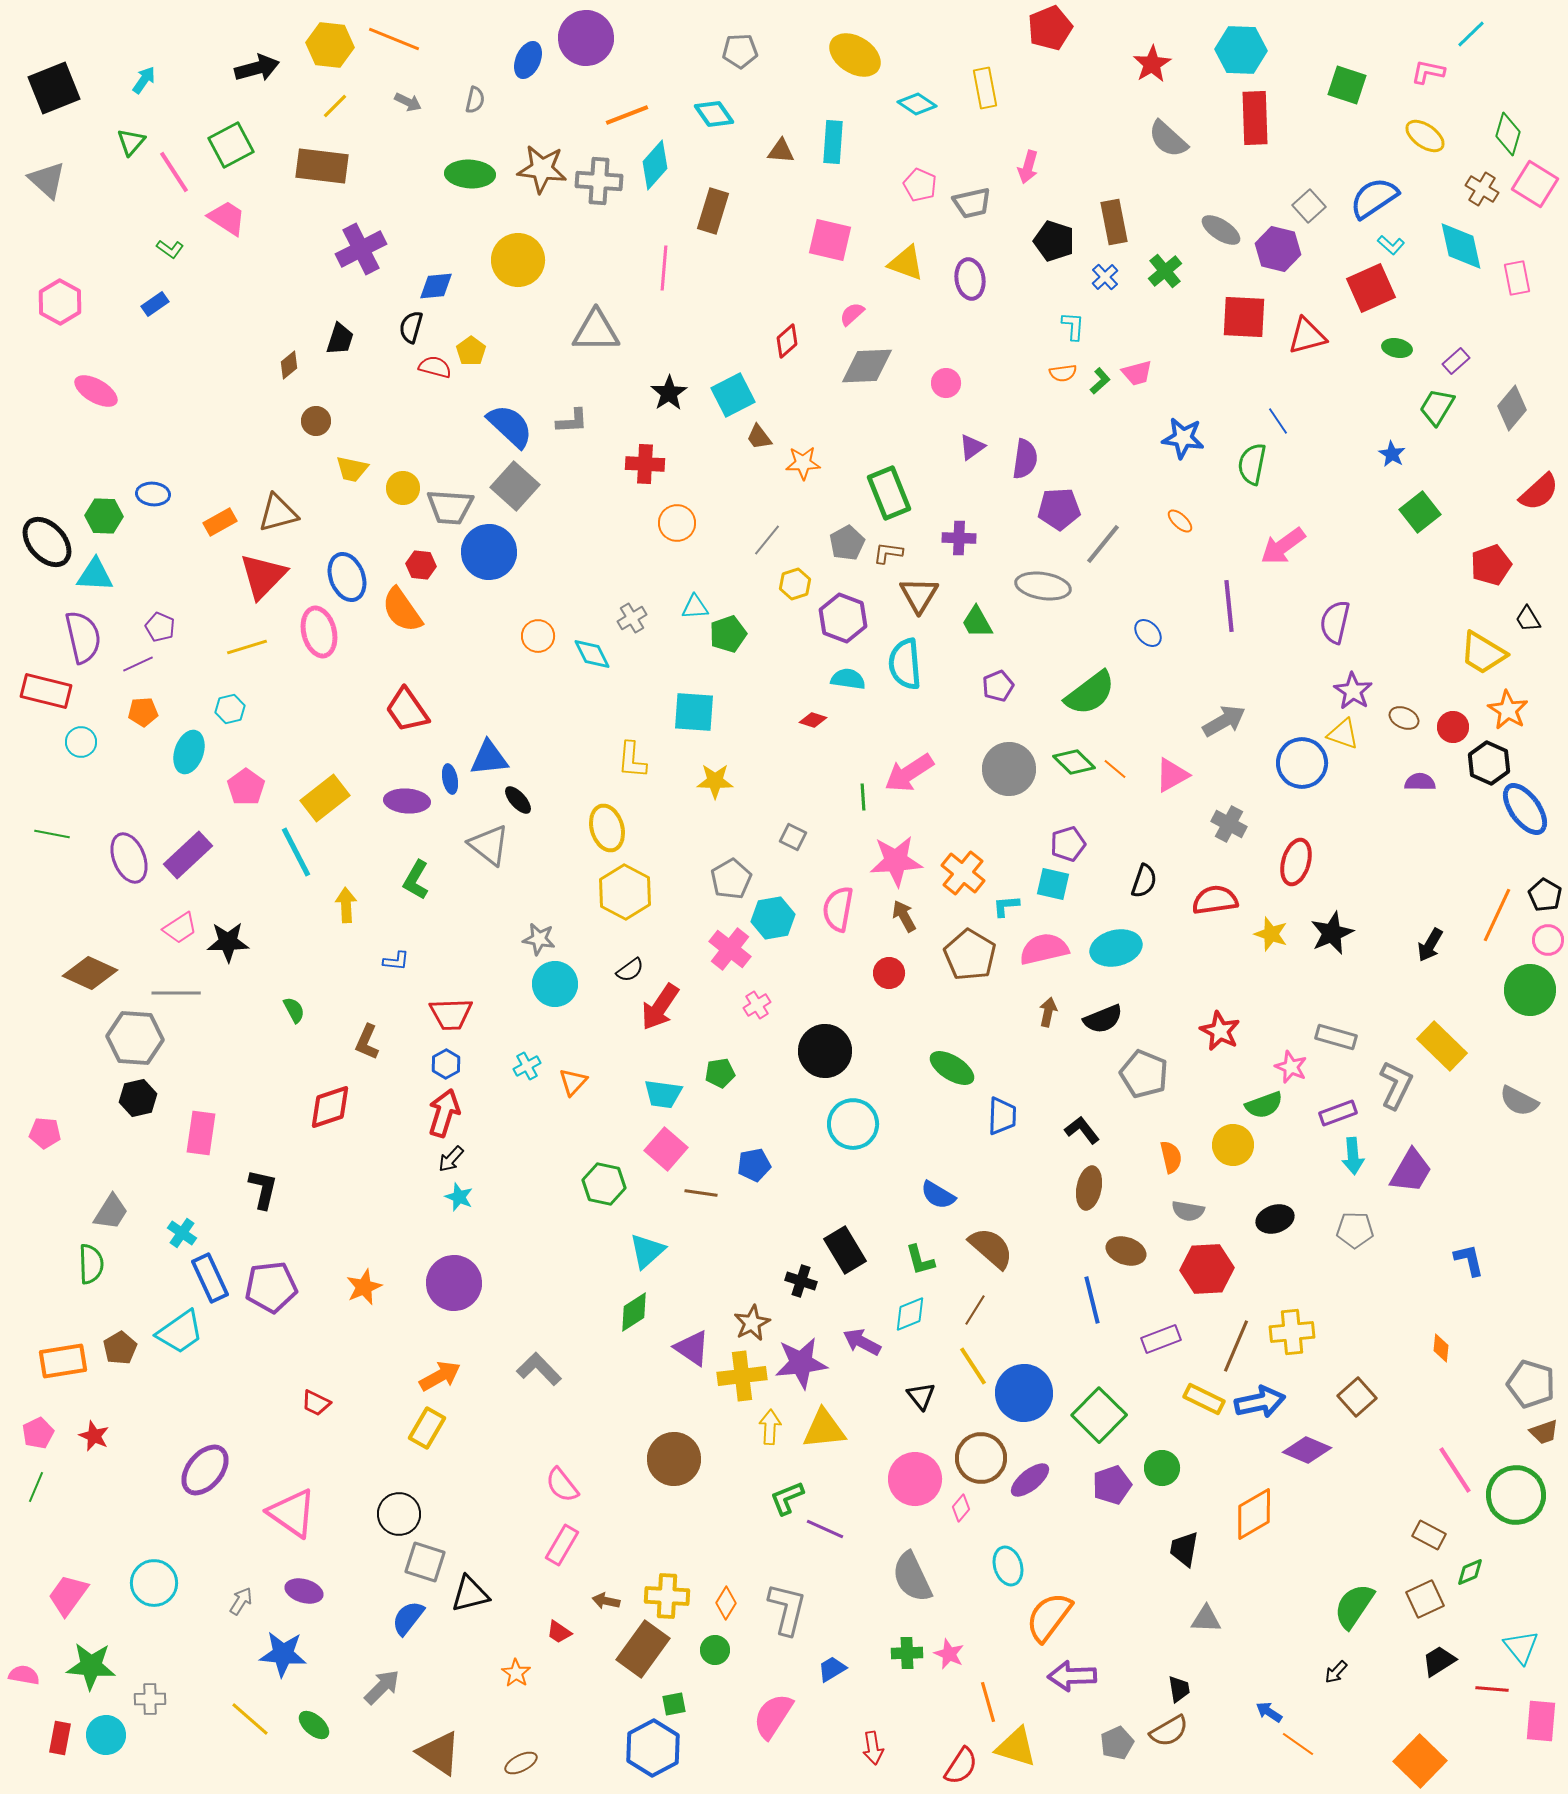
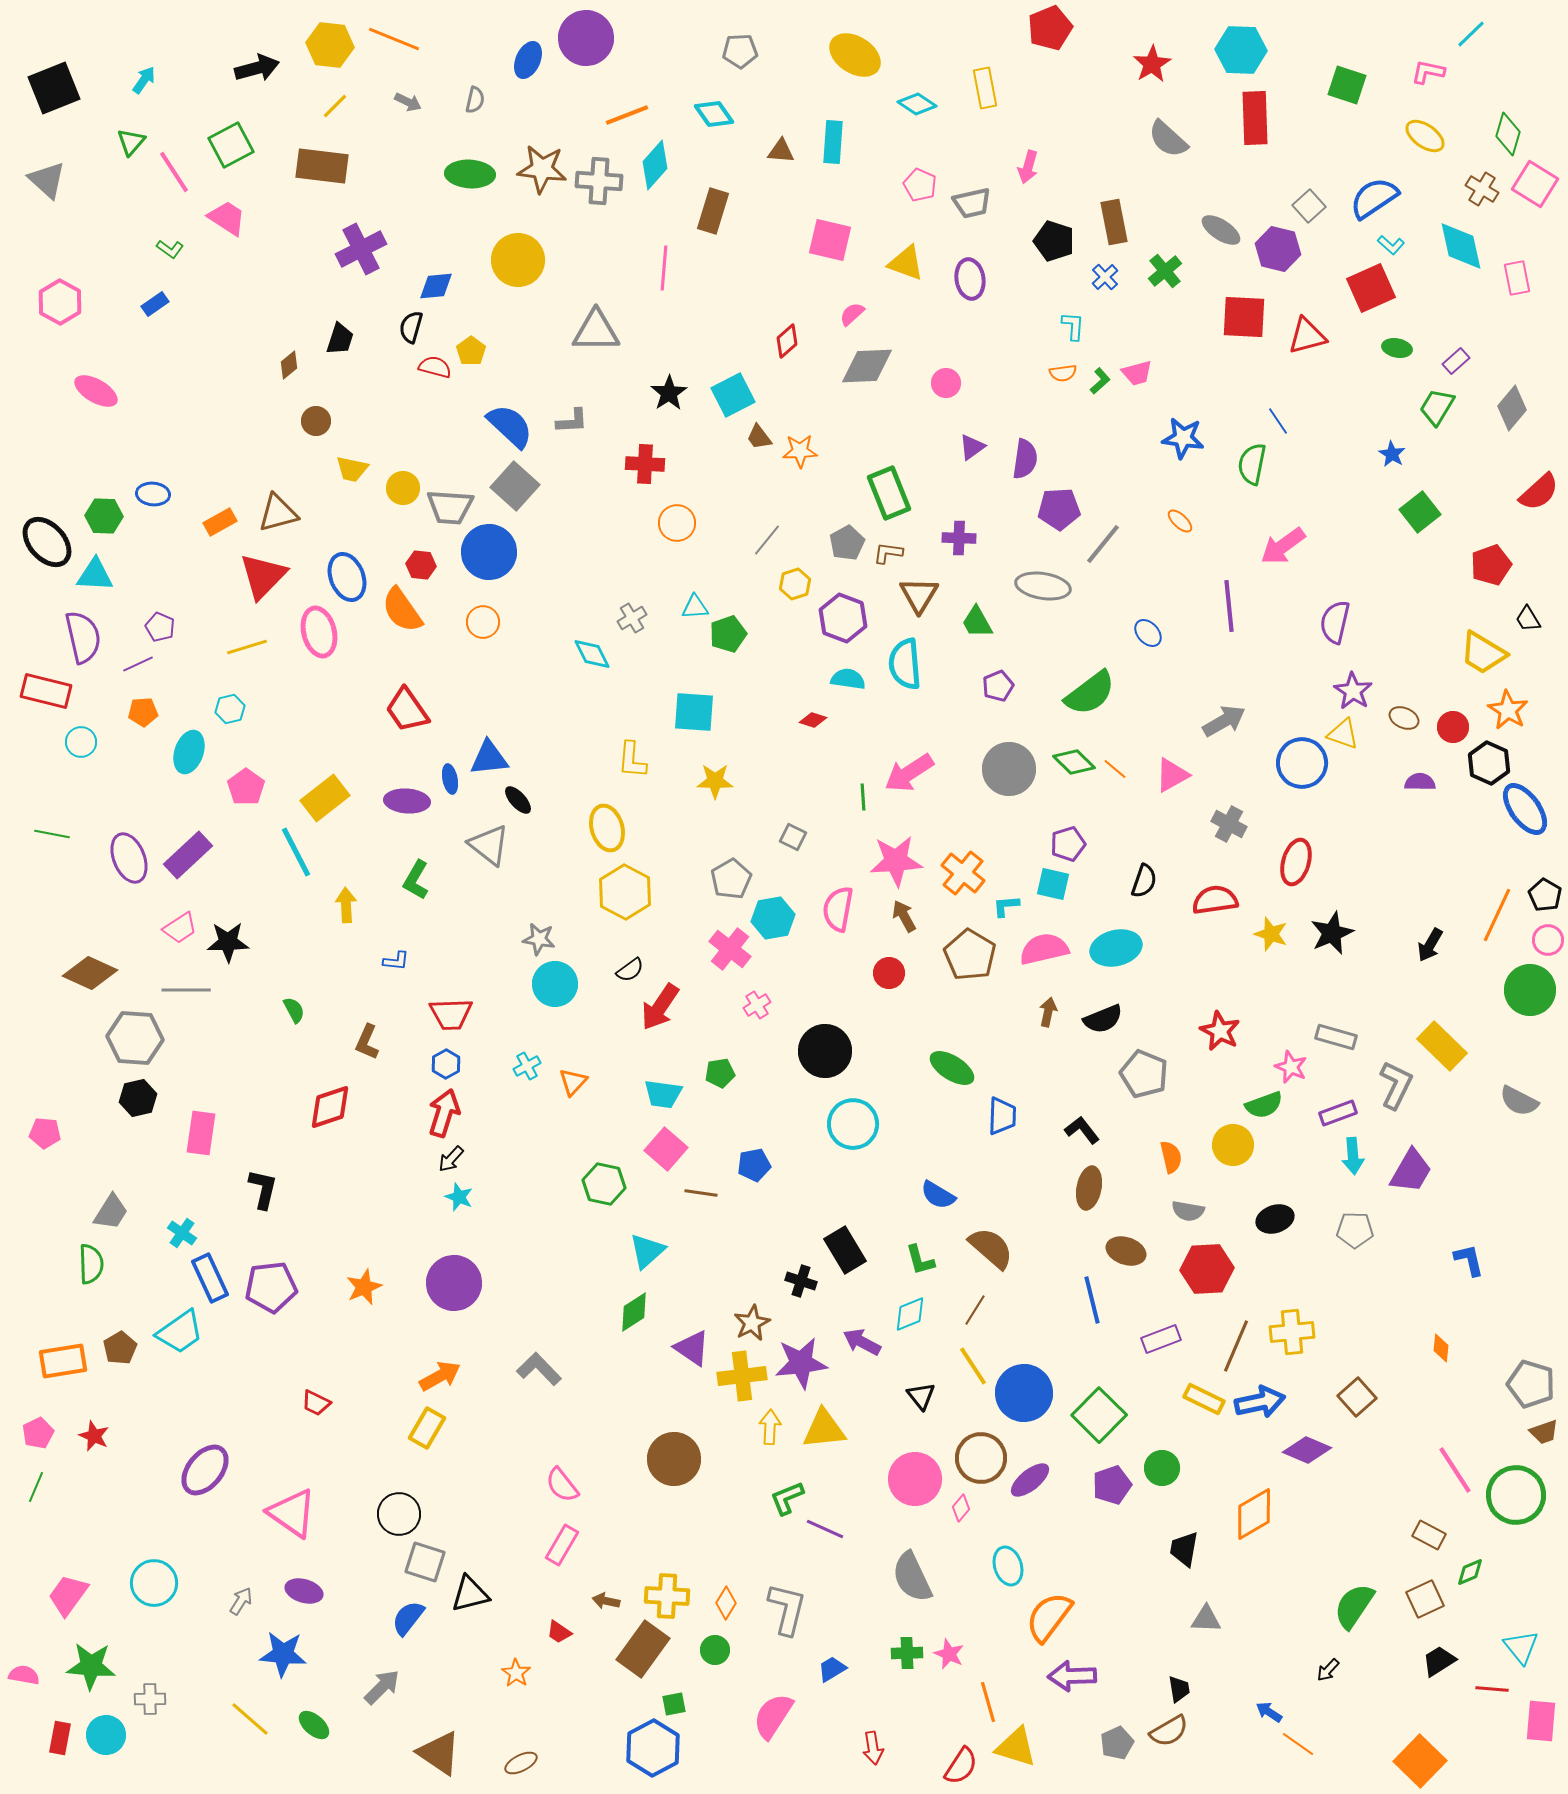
orange star at (803, 463): moved 3 px left, 12 px up
orange circle at (538, 636): moved 55 px left, 14 px up
gray line at (176, 993): moved 10 px right, 3 px up
black arrow at (1336, 1672): moved 8 px left, 2 px up
